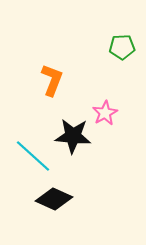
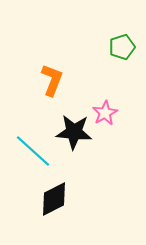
green pentagon: rotated 15 degrees counterclockwise
black star: moved 1 px right, 4 px up
cyan line: moved 5 px up
black diamond: rotated 51 degrees counterclockwise
